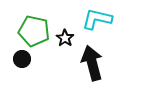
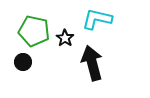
black circle: moved 1 px right, 3 px down
